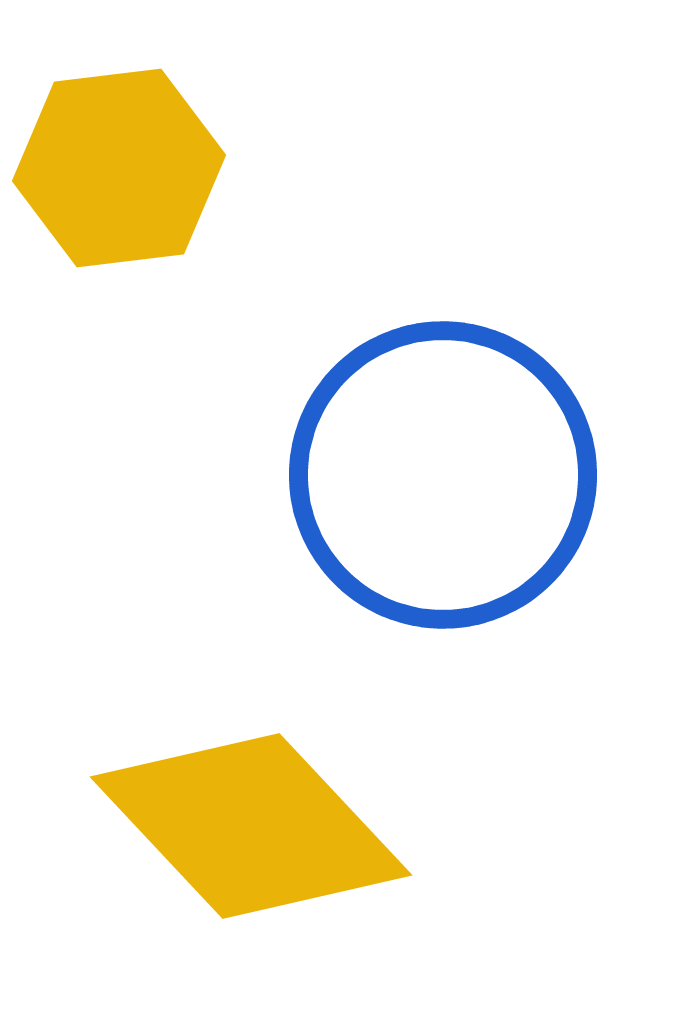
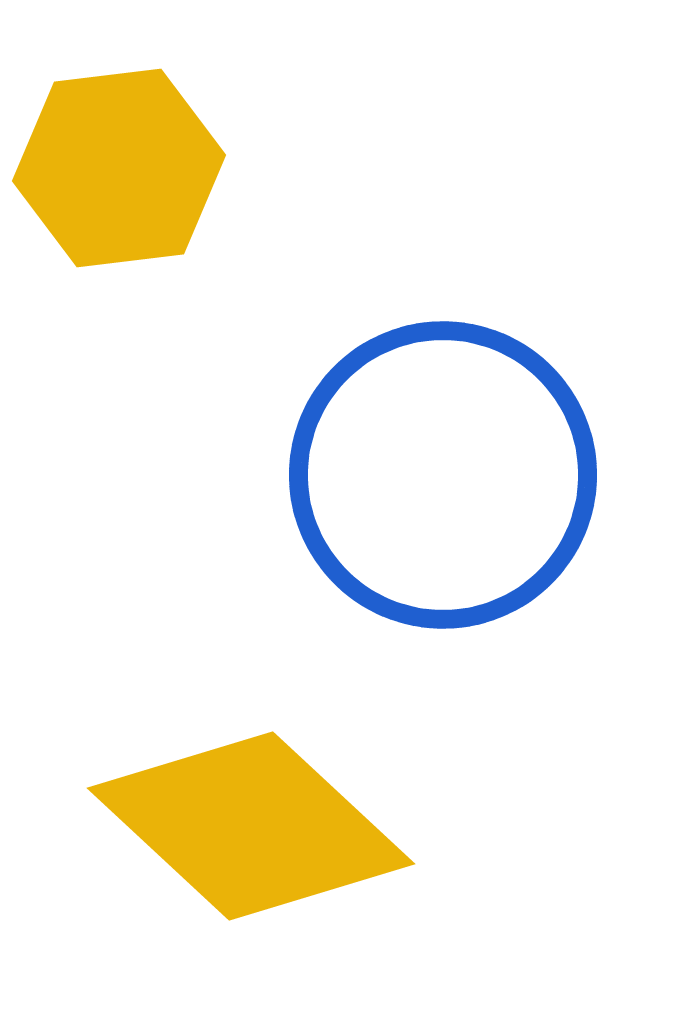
yellow diamond: rotated 4 degrees counterclockwise
